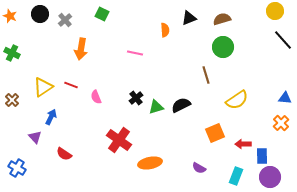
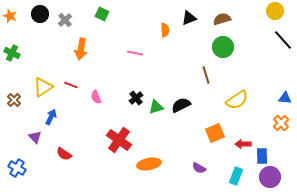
brown cross: moved 2 px right
orange ellipse: moved 1 px left, 1 px down
